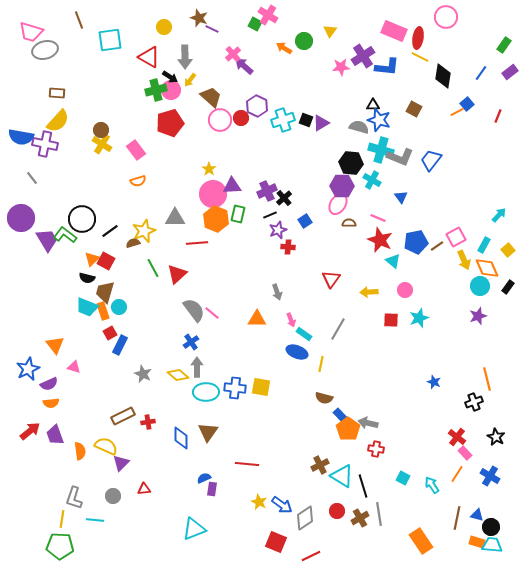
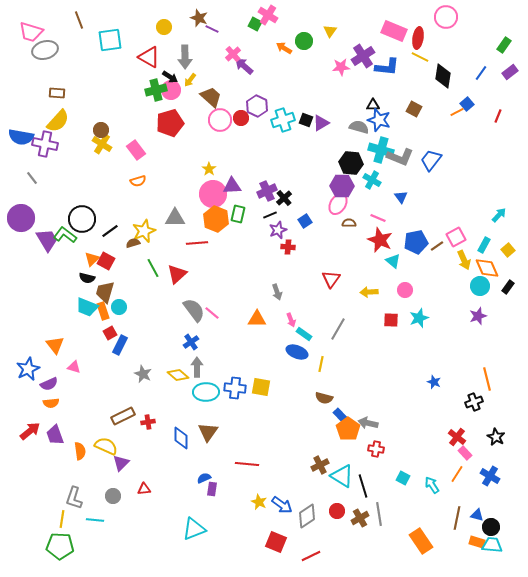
gray diamond at (305, 518): moved 2 px right, 2 px up
